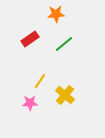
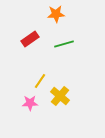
green line: rotated 24 degrees clockwise
yellow cross: moved 5 px left, 1 px down
